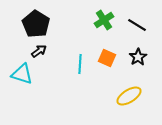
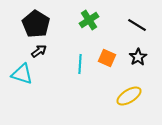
green cross: moved 15 px left
